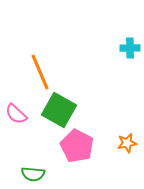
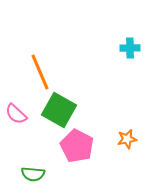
orange star: moved 4 px up
